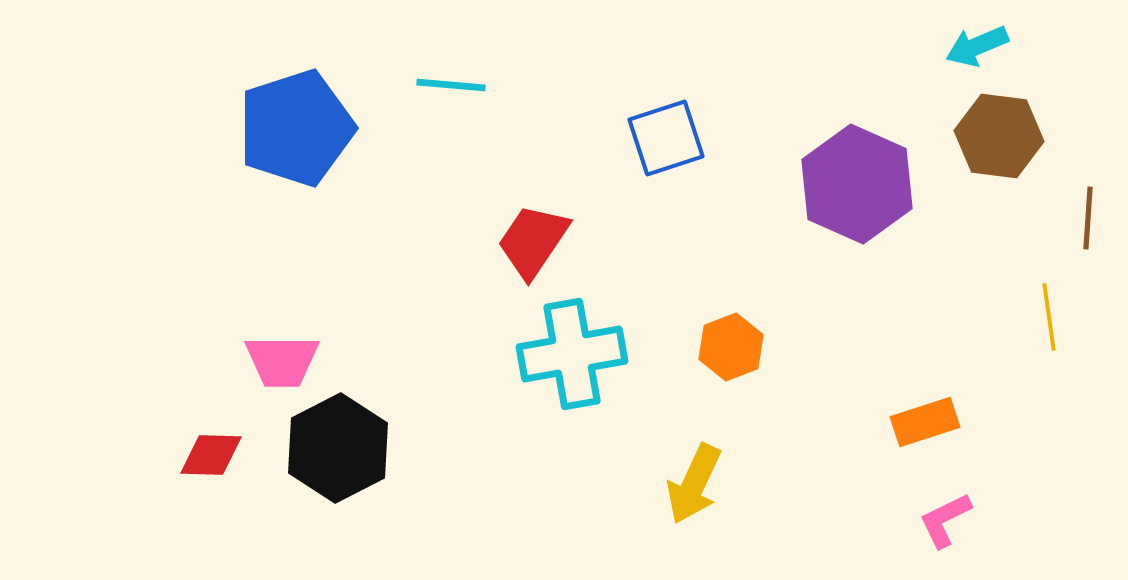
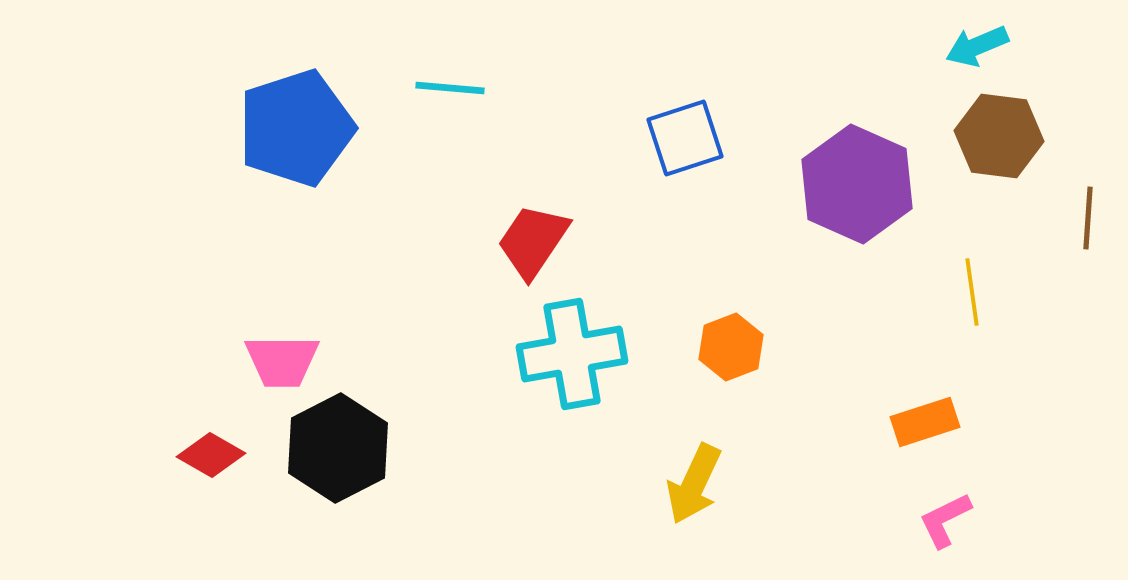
cyan line: moved 1 px left, 3 px down
blue square: moved 19 px right
yellow line: moved 77 px left, 25 px up
red diamond: rotated 28 degrees clockwise
